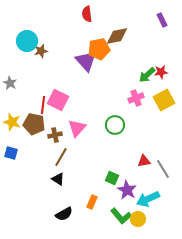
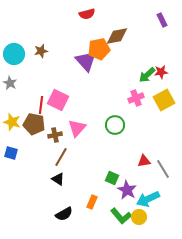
red semicircle: rotated 98 degrees counterclockwise
cyan circle: moved 13 px left, 13 px down
red line: moved 2 px left
yellow circle: moved 1 px right, 2 px up
